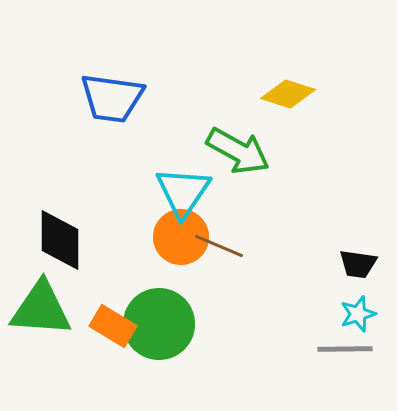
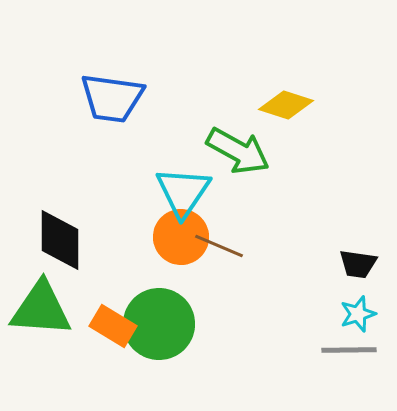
yellow diamond: moved 2 px left, 11 px down
gray line: moved 4 px right, 1 px down
